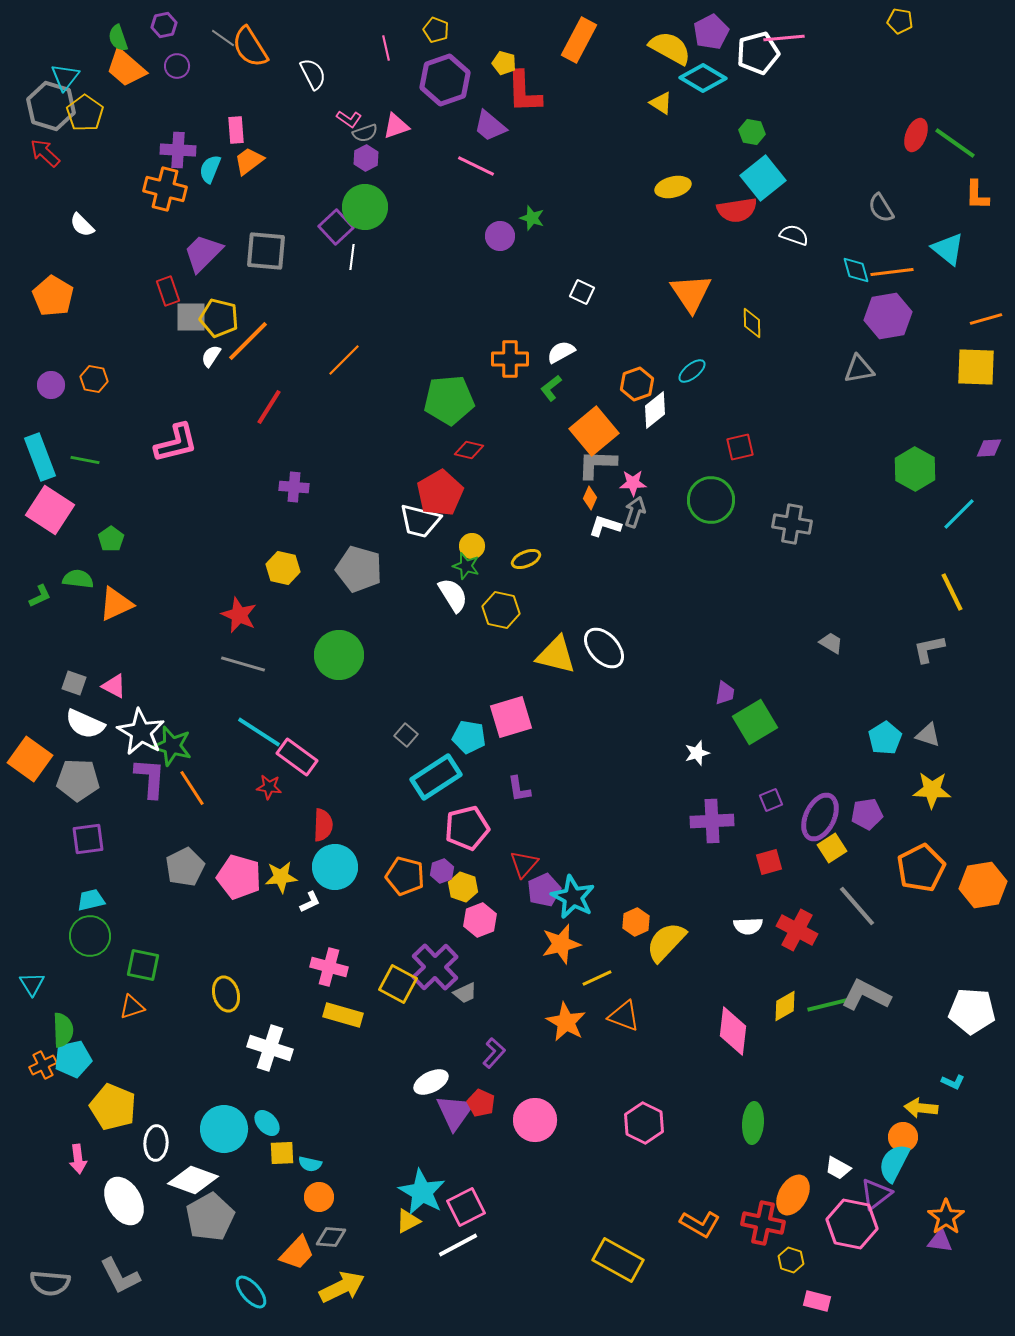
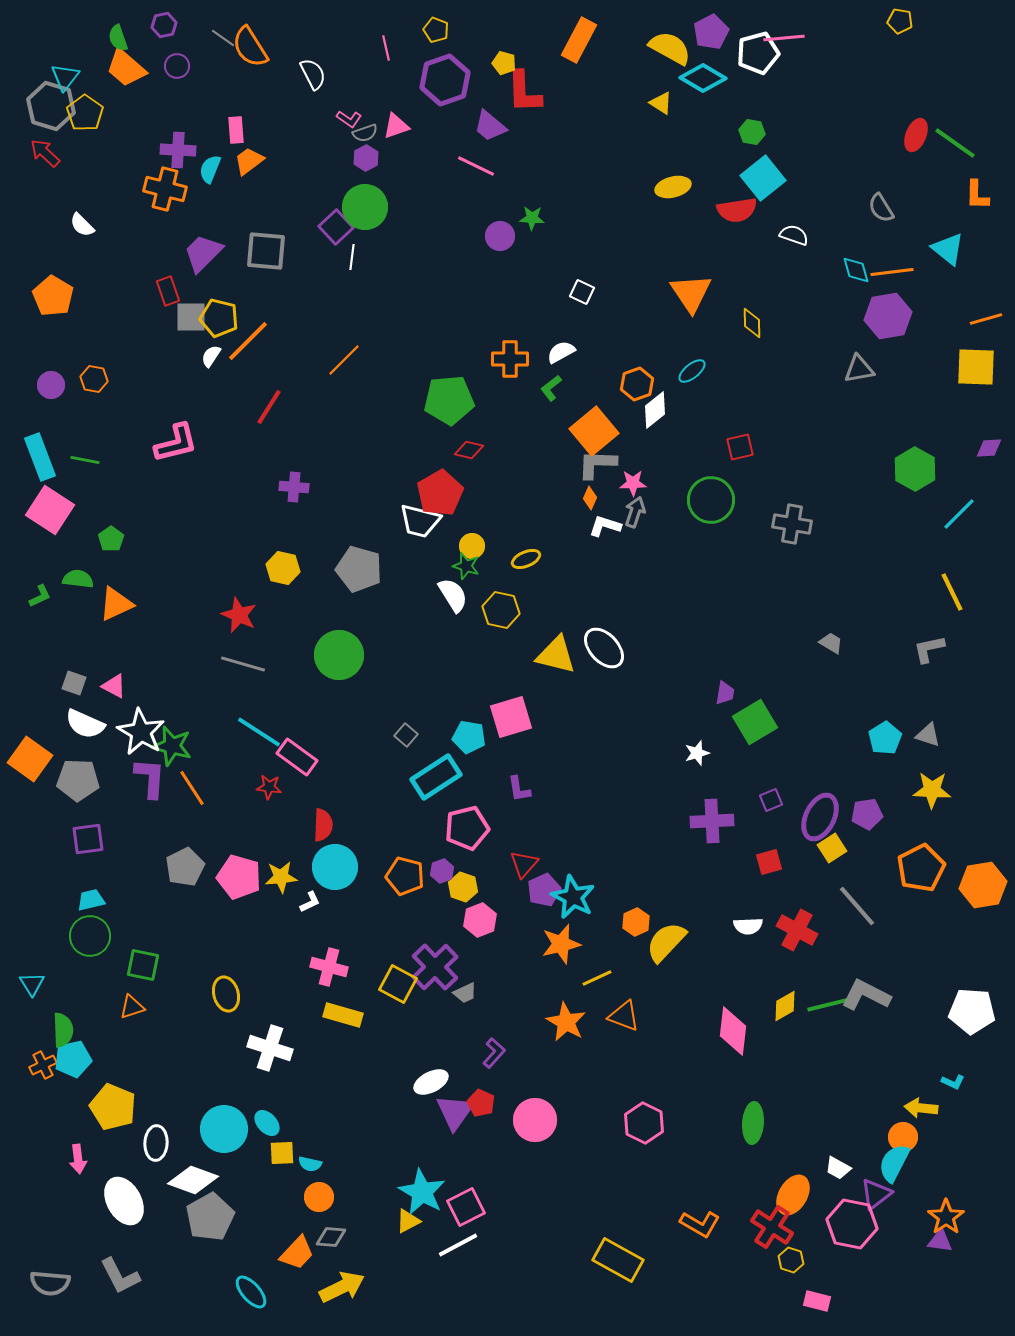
green star at (532, 218): rotated 15 degrees counterclockwise
red cross at (763, 1223): moved 9 px right, 4 px down; rotated 21 degrees clockwise
